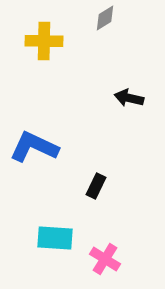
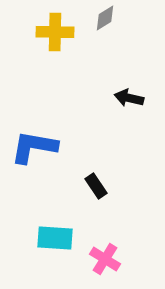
yellow cross: moved 11 px right, 9 px up
blue L-shape: rotated 15 degrees counterclockwise
black rectangle: rotated 60 degrees counterclockwise
